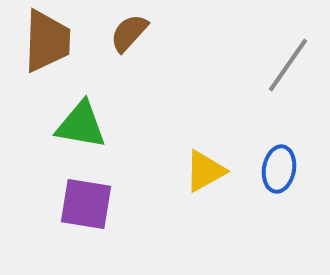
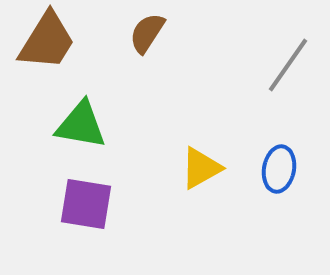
brown semicircle: moved 18 px right; rotated 9 degrees counterclockwise
brown trapezoid: rotated 30 degrees clockwise
yellow triangle: moved 4 px left, 3 px up
